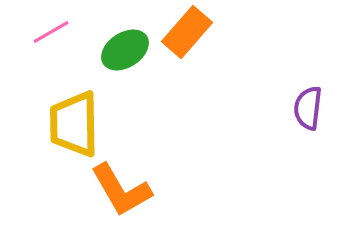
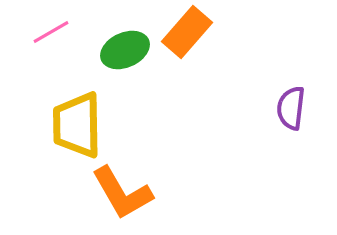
green ellipse: rotated 9 degrees clockwise
purple semicircle: moved 17 px left
yellow trapezoid: moved 3 px right, 1 px down
orange L-shape: moved 1 px right, 3 px down
